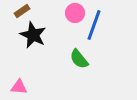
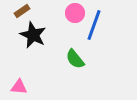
green semicircle: moved 4 px left
